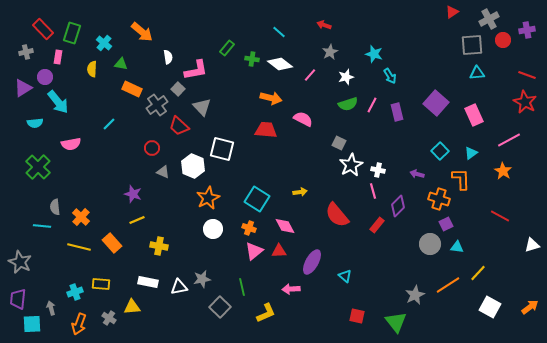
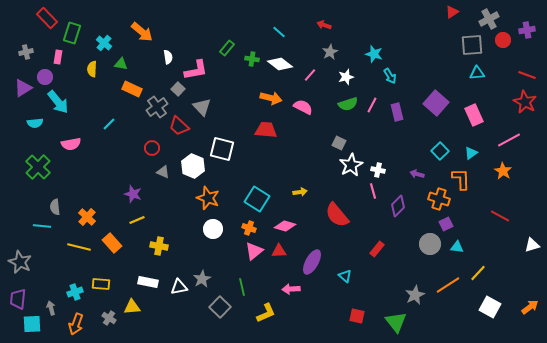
red rectangle at (43, 29): moved 4 px right, 11 px up
gray cross at (157, 105): moved 2 px down
pink semicircle at (303, 119): moved 12 px up
orange star at (208, 198): rotated 25 degrees counterclockwise
orange cross at (81, 217): moved 6 px right
red rectangle at (377, 225): moved 24 px down
pink diamond at (285, 226): rotated 45 degrees counterclockwise
gray star at (202, 279): rotated 18 degrees counterclockwise
orange arrow at (79, 324): moved 3 px left
